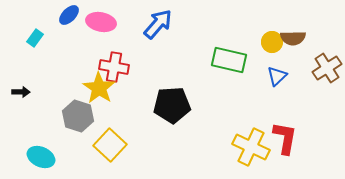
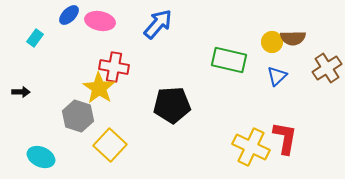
pink ellipse: moved 1 px left, 1 px up
